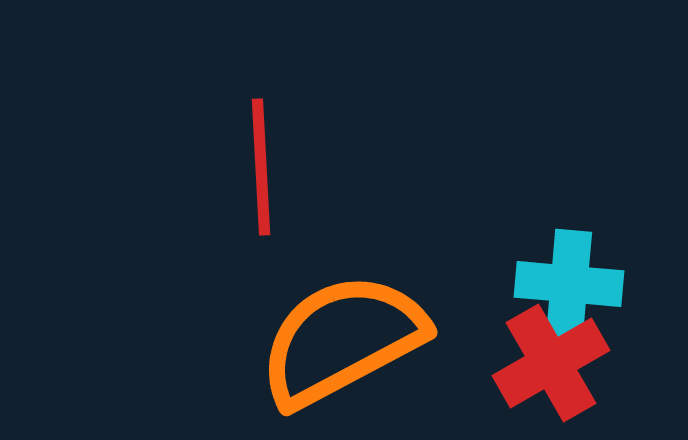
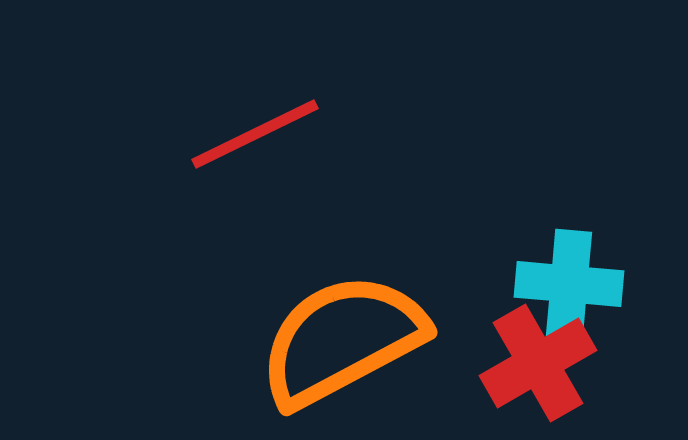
red line: moved 6 px left, 33 px up; rotated 67 degrees clockwise
red cross: moved 13 px left
